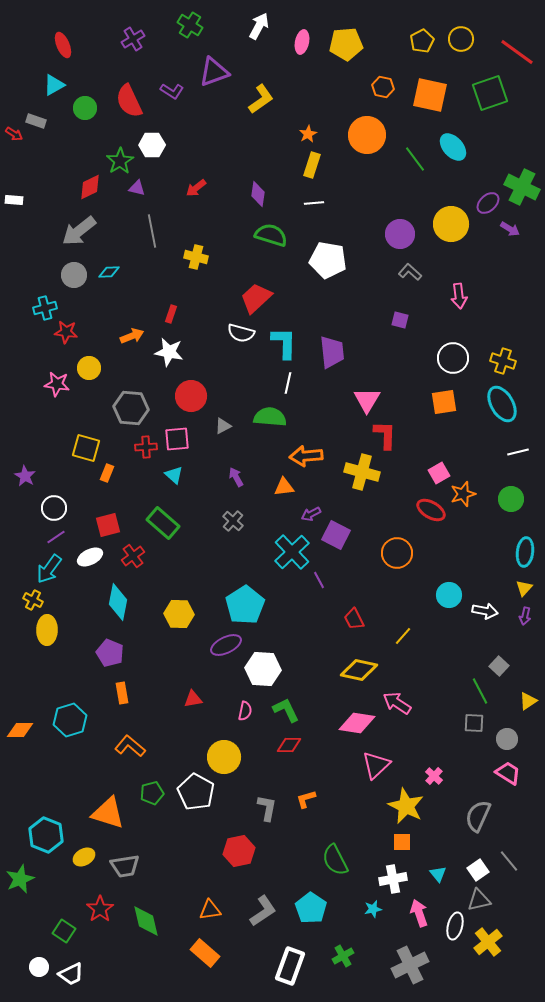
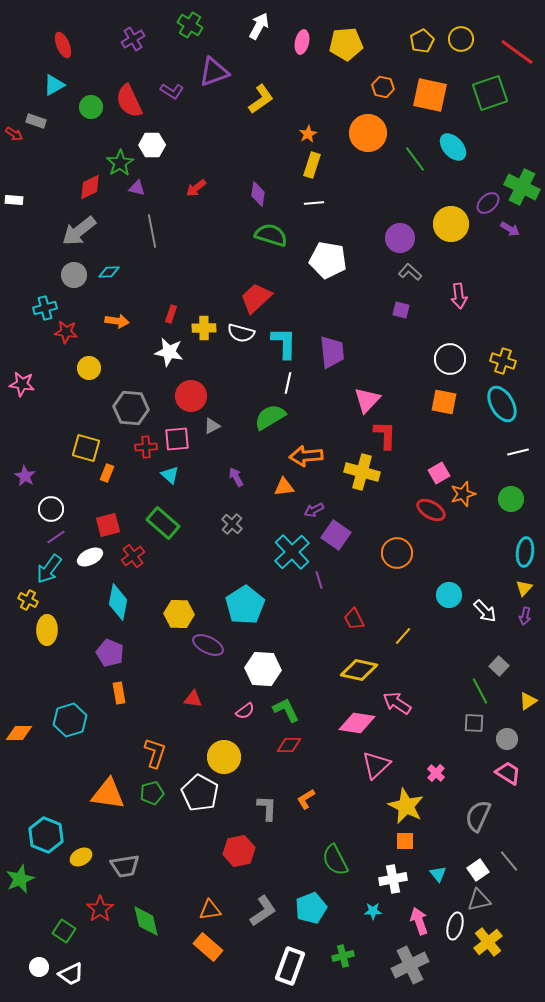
green circle at (85, 108): moved 6 px right, 1 px up
orange circle at (367, 135): moved 1 px right, 2 px up
green star at (120, 161): moved 2 px down
purple circle at (400, 234): moved 4 px down
yellow cross at (196, 257): moved 8 px right, 71 px down; rotated 15 degrees counterclockwise
purple square at (400, 320): moved 1 px right, 10 px up
orange arrow at (132, 336): moved 15 px left, 15 px up; rotated 30 degrees clockwise
white circle at (453, 358): moved 3 px left, 1 px down
pink star at (57, 384): moved 35 px left
pink triangle at (367, 400): rotated 12 degrees clockwise
orange square at (444, 402): rotated 20 degrees clockwise
green semicircle at (270, 417): rotated 36 degrees counterclockwise
gray triangle at (223, 426): moved 11 px left
cyan triangle at (174, 475): moved 4 px left
white circle at (54, 508): moved 3 px left, 1 px down
purple arrow at (311, 514): moved 3 px right, 4 px up
gray cross at (233, 521): moved 1 px left, 3 px down
purple square at (336, 535): rotated 8 degrees clockwise
purple line at (319, 580): rotated 12 degrees clockwise
yellow cross at (33, 600): moved 5 px left
white arrow at (485, 611): rotated 35 degrees clockwise
purple ellipse at (226, 645): moved 18 px left; rotated 52 degrees clockwise
orange rectangle at (122, 693): moved 3 px left
red triangle at (193, 699): rotated 18 degrees clockwise
pink semicircle at (245, 711): rotated 42 degrees clockwise
orange diamond at (20, 730): moved 1 px left, 3 px down
orange L-shape at (130, 746): moved 25 px right, 7 px down; rotated 68 degrees clockwise
pink cross at (434, 776): moved 2 px right, 3 px up
white pentagon at (196, 792): moved 4 px right, 1 px down
orange L-shape at (306, 799): rotated 15 degrees counterclockwise
gray L-shape at (267, 808): rotated 8 degrees counterclockwise
orange triangle at (108, 813): moved 19 px up; rotated 9 degrees counterclockwise
orange square at (402, 842): moved 3 px right, 1 px up
yellow ellipse at (84, 857): moved 3 px left
cyan pentagon at (311, 908): rotated 16 degrees clockwise
cyan star at (373, 909): moved 2 px down; rotated 12 degrees clockwise
pink arrow at (419, 913): moved 8 px down
orange rectangle at (205, 953): moved 3 px right, 6 px up
green cross at (343, 956): rotated 15 degrees clockwise
